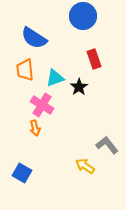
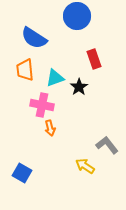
blue circle: moved 6 px left
pink cross: rotated 20 degrees counterclockwise
orange arrow: moved 15 px right
